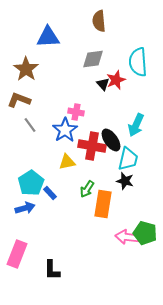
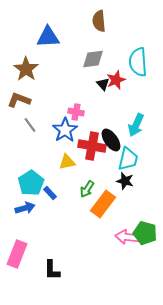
orange rectangle: rotated 28 degrees clockwise
